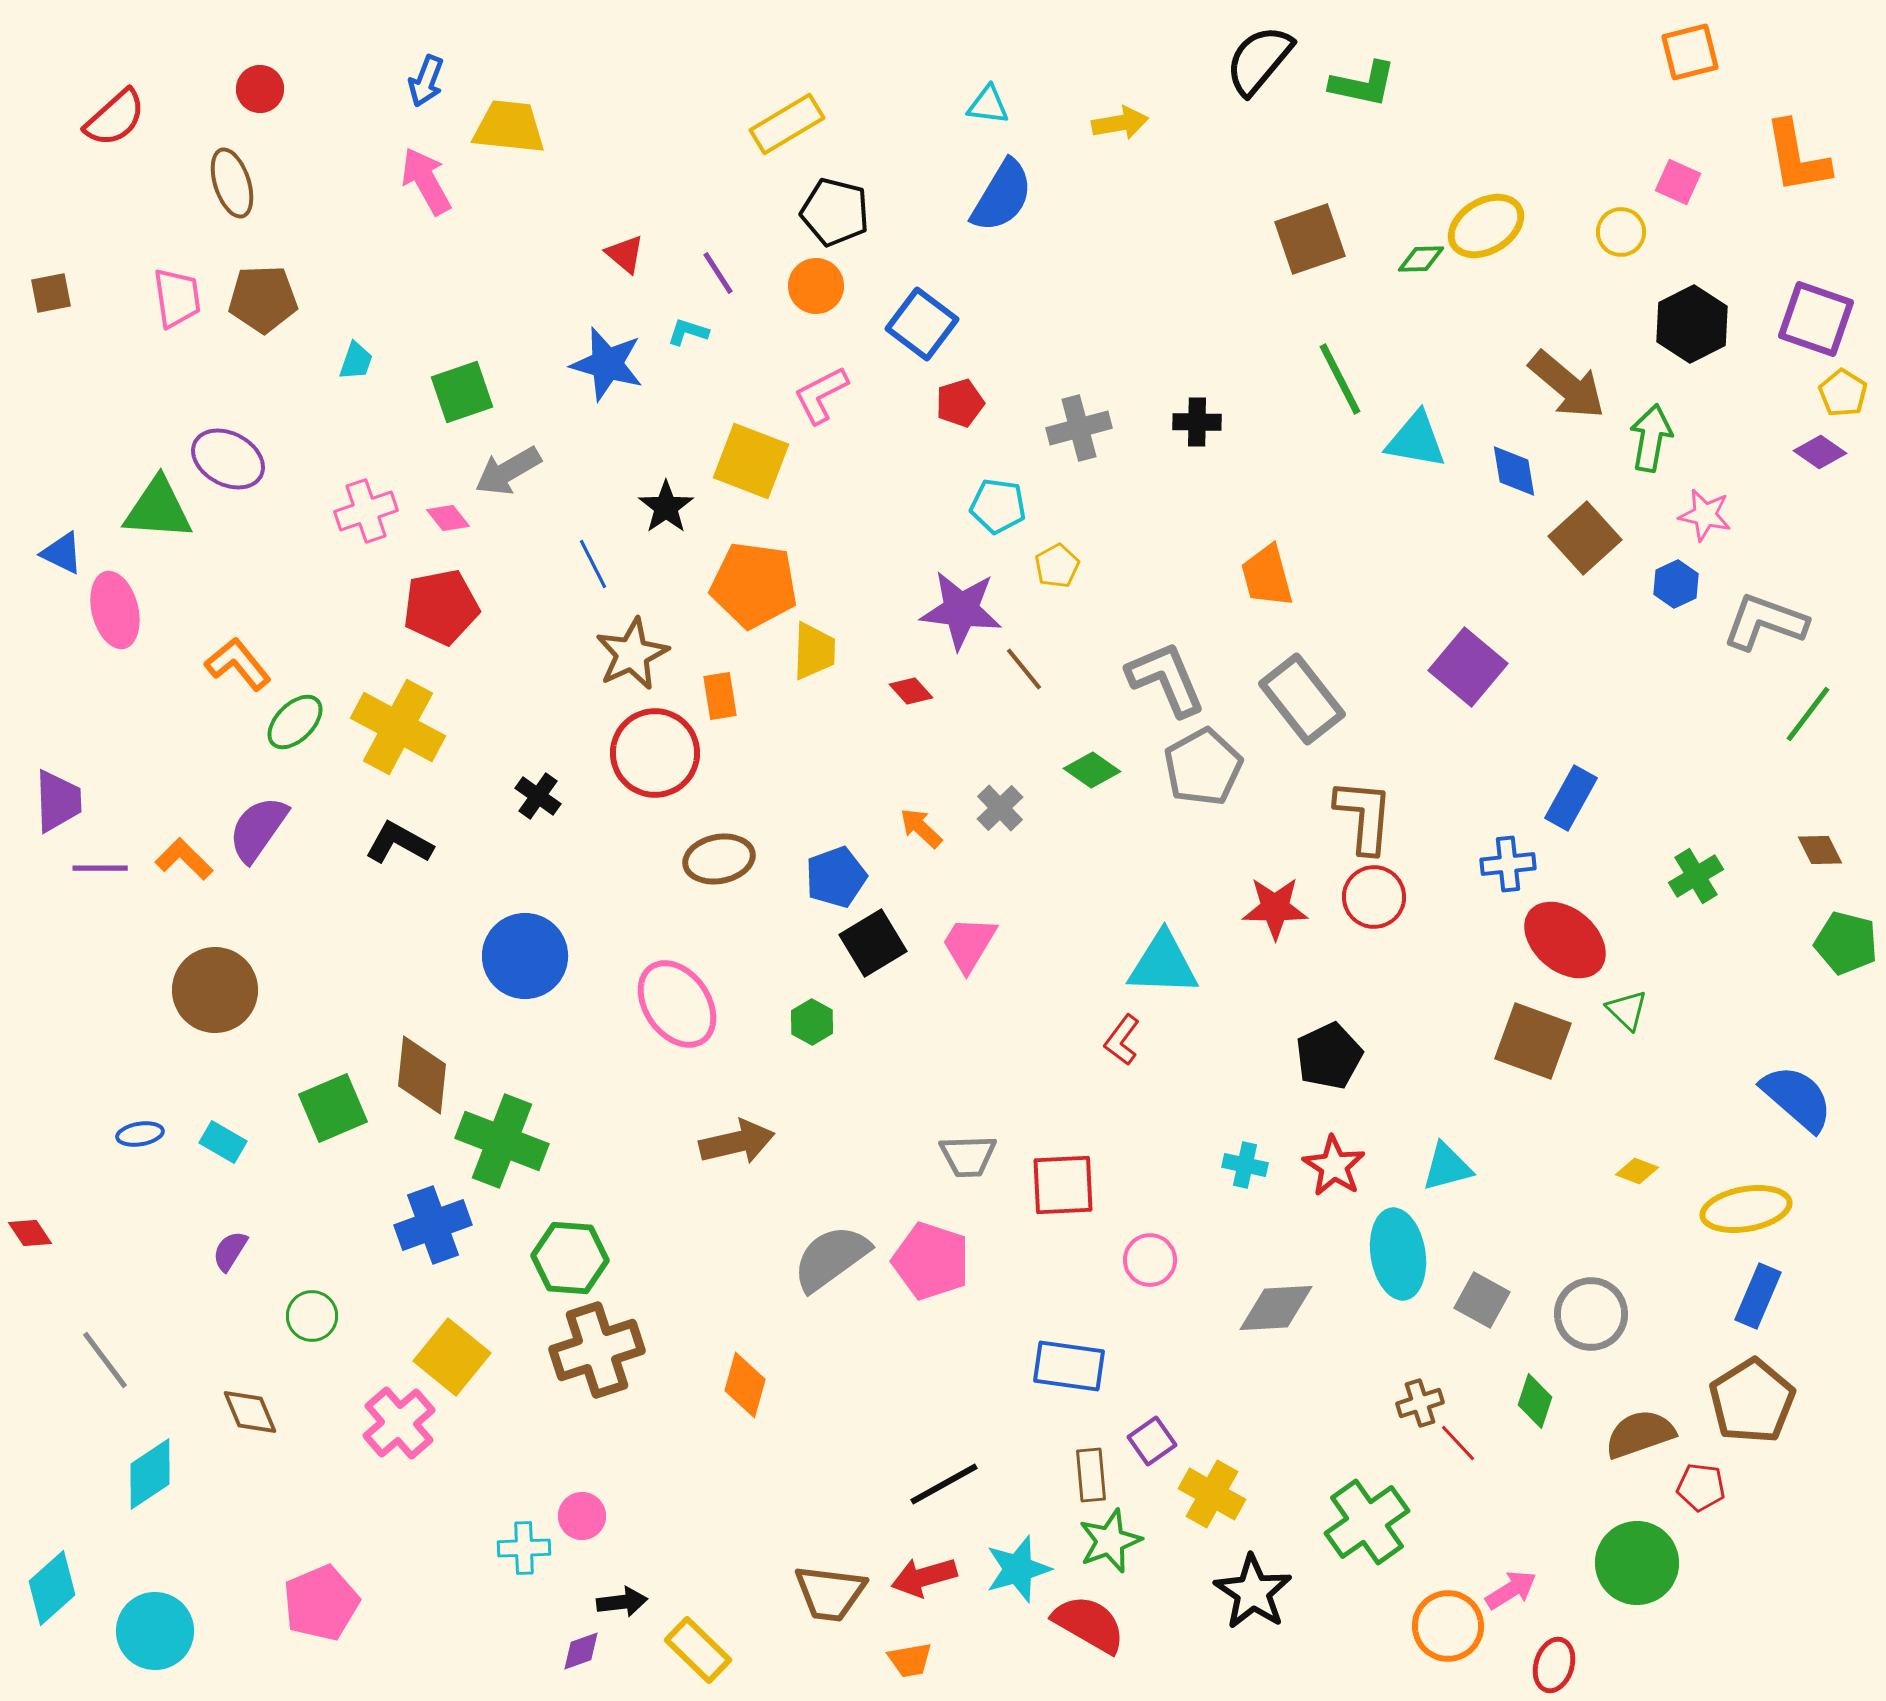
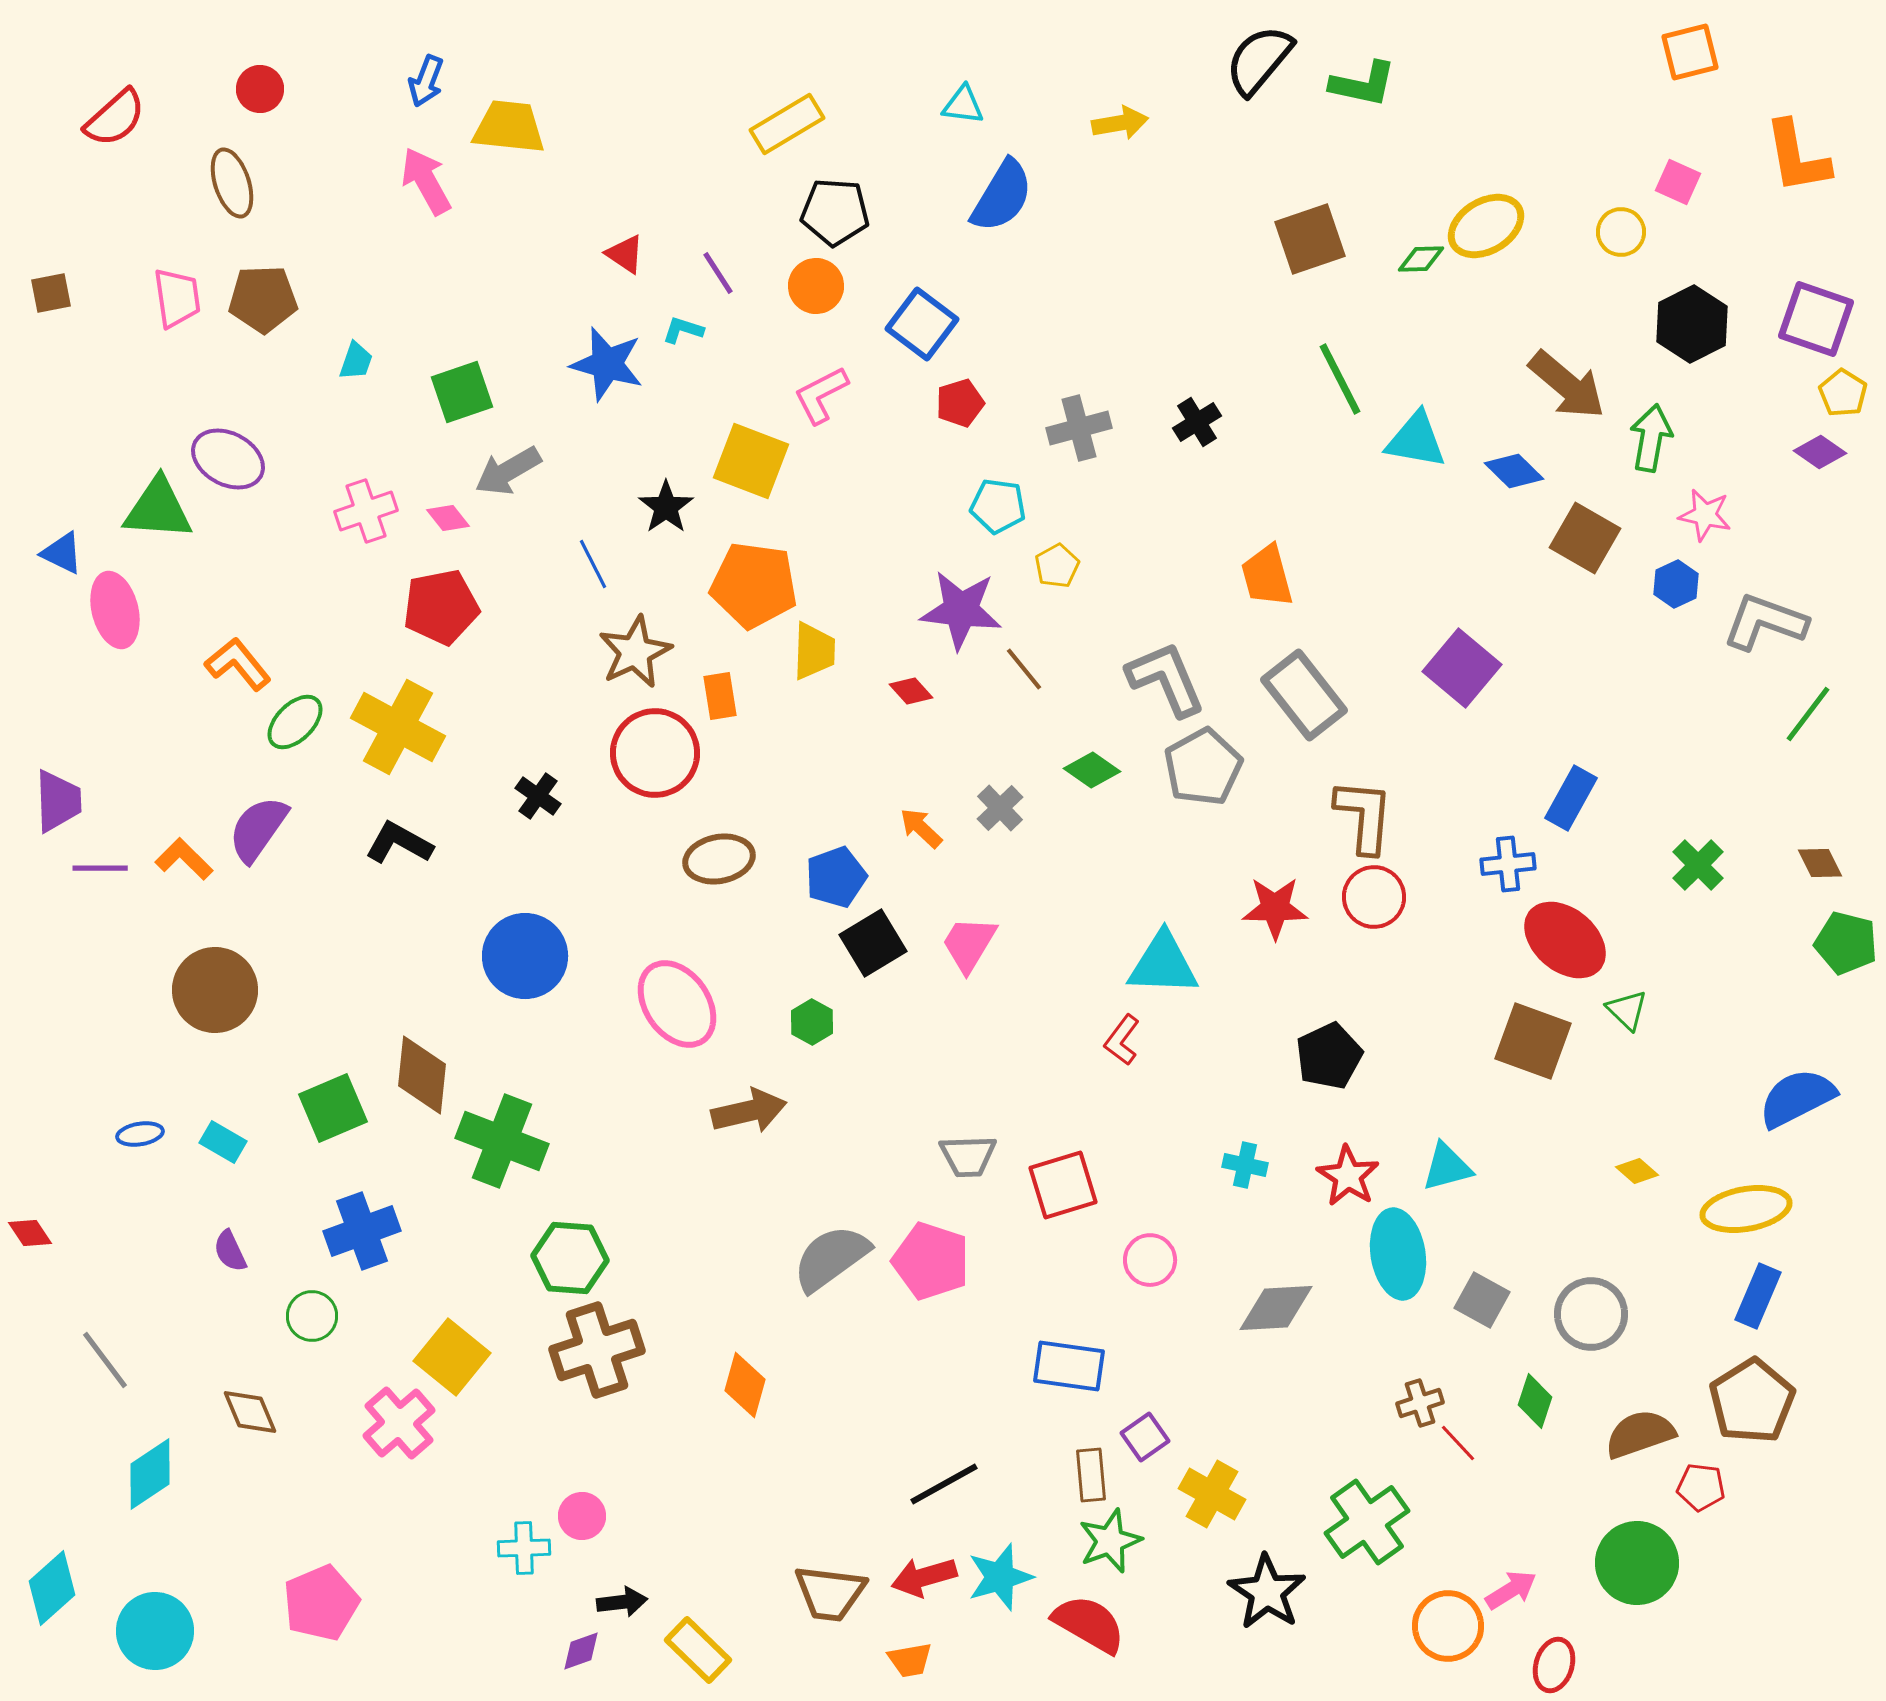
cyan triangle at (988, 105): moved 25 px left
black pentagon at (835, 212): rotated 10 degrees counterclockwise
red triangle at (625, 254): rotated 6 degrees counterclockwise
cyan L-shape at (688, 332): moved 5 px left, 2 px up
black cross at (1197, 422): rotated 33 degrees counterclockwise
blue diamond at (1514, 471): rotated 36 degrees counterclockwise
brown square at (1585, 538): rotated 18 degrees counterclockwise
brown star at (632, 654): moved 3 px right, 2 px up
purple square at (1468, 667): moved 6 px left, 1 px down
gray rectangle at (1302, 699): moved 2 px right, 4 px up
brown diamond at (1820, 850): moved 13 px down
green cross at (1696, 876): moved 2 px right, 11 px up; rotated 14 degrees counterclockwise
blue semicircle at (1797, 1098): rotated 68 degrees counterclockwise
brown arrow at (737, 1142): moved 12 px right, 31 px up
red star at (1334, 1166): moved 14 px right, 10 px down
yellow diamond at (1637, 1171): rotated 21 degrees clockwise
red square at (1063, 1185): rotated 14 degrees counterclockwise
blue cross at (433, 1225): moved 71 px left, 6 px down
purple semicircle at (230, 1251): rotated 57 degrees counterclockwise
purple square at (1152, 1441): moved 7 px left, 4 px up
cyan star at (1018, 1569): moved 18 px left, 8 px down
black star at (1253, 1592): moved 14 px right
